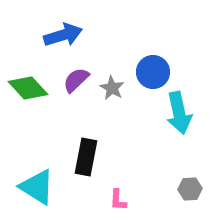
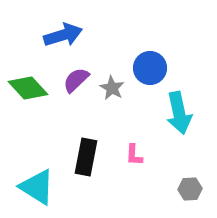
blue circle: moved 3 px left, 4 px up
pink L-shape: moved 16 px right, 45 px up
